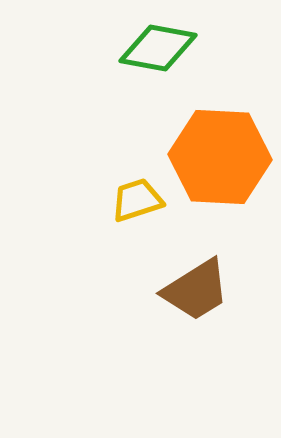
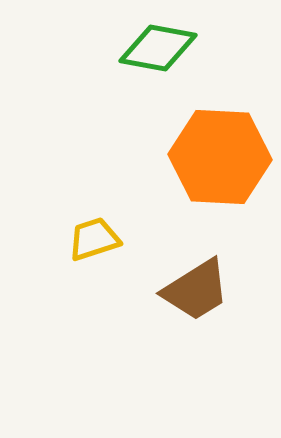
yellow trapezoid: moved 43 px left, 39 px down
